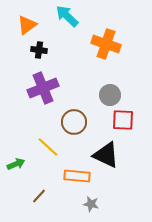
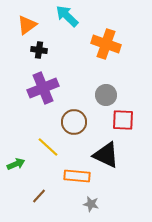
gray circle: moved 4 px left
